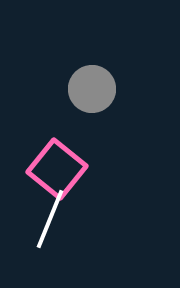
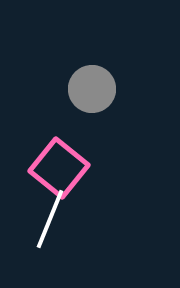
pink square: moved 2 px right, 1 px up
